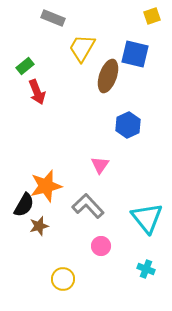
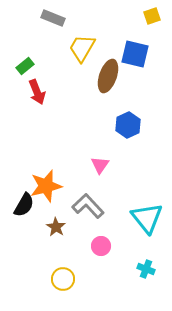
brown star: moved 17 px right, 1 px down; rotated 24 degrees counterclockwise
